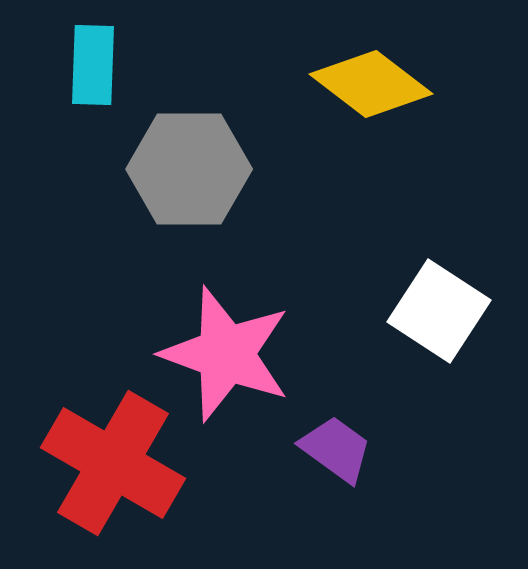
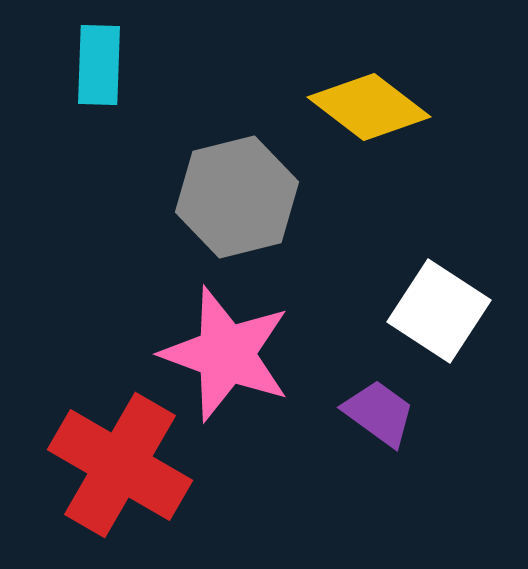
cyan rectangle: moved 6 px right
yellow diamond: moved 2 px left, 23 px down
gray hexagon: moved 48 px right, 28 px down; rotated 14 degrees counterclockwise
purple trapezoid: moved 43 px right, 36 px up
red cross: moved 7 px right, 2 px down
